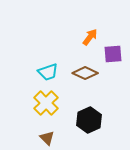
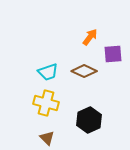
brown diamond: moved 1 px left, 2 px up
yellow cross: rotated 30 degrees counterclockwise
